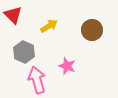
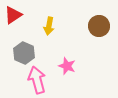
red triangle: rotated 42 degrees clockwise
yellow arrow: rotated 132 degrees clockwise
brown circle: moved 7 px right, 4 px up
gray hexagon: moved 1 px down
